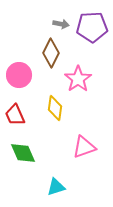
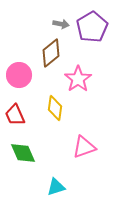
purple pentagon: rotated 28 degrees counterclockwise
brown diamond: rotated 24 degrees clockwise
